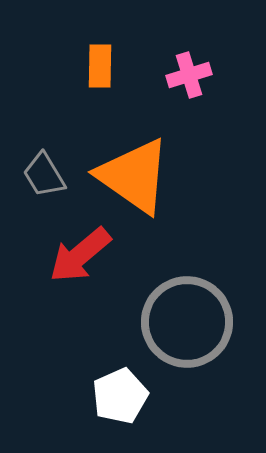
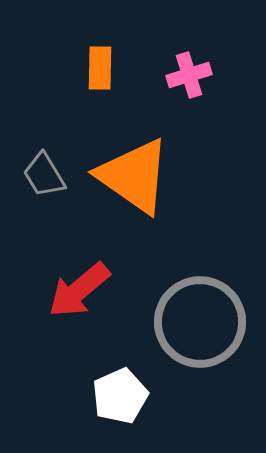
orange rectangle: moved 2 px down
red arrow: moved 1 px left, 35 px down
gray circle: moved 13 px right
